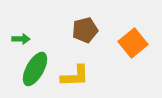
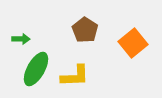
brown pentagon: rotated 25 degrees counterclockwise
green ellipse: moved 1 px right
